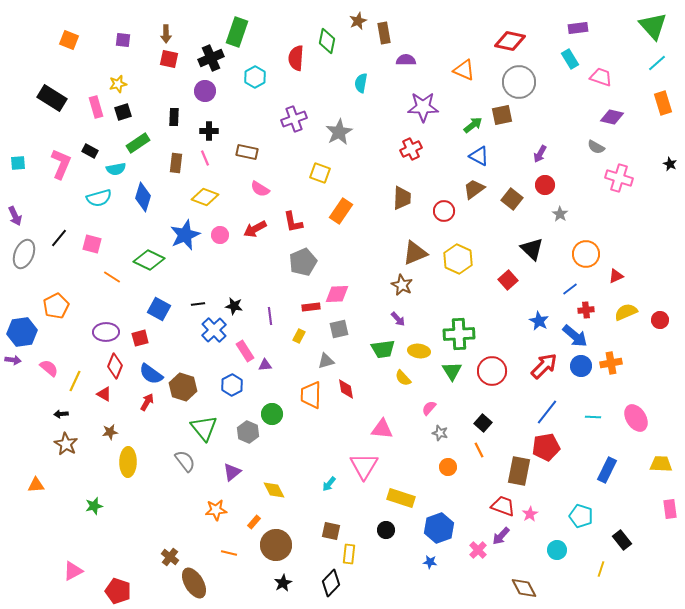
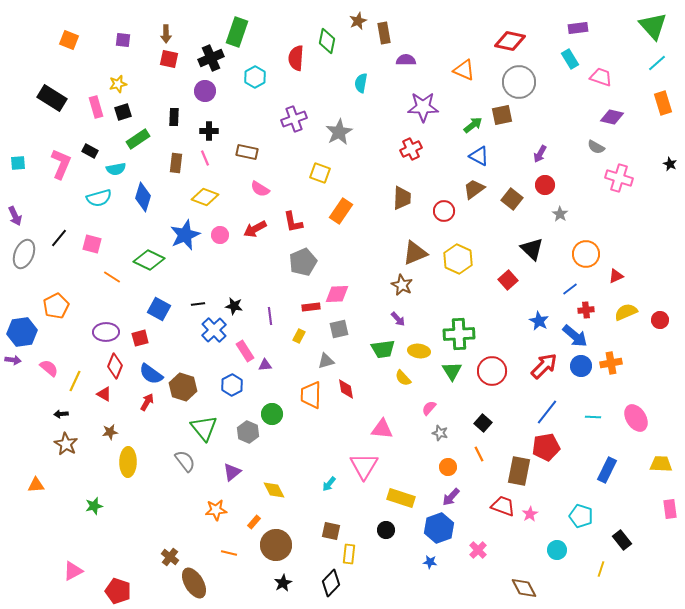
green rectangle at (138, 143): moved 4 px up
orange line at (479, 450): moved 4 px down
purple arrow at (501, 536): moved 50 px left, 39 px up
